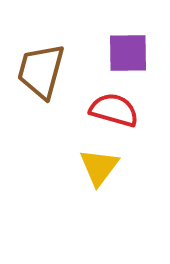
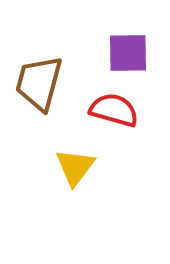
brown trapezoid: moved 2 px left, 12 px down
yellow triangle: moved 24 px left
